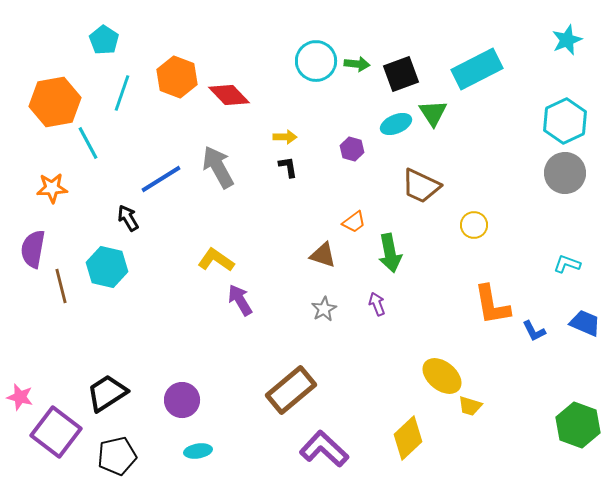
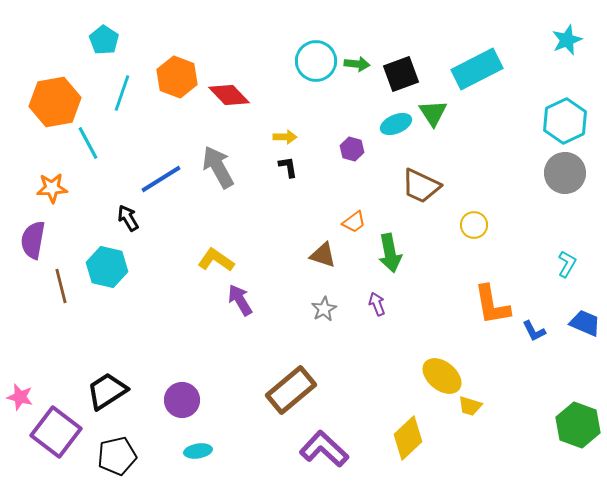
purple semicircle at (33, 249): moved 9 px up
cyan L-shape at (567, 264): rotated 100 degrees clockwise
black trapezoid at (107, 393): moved 2 px up
